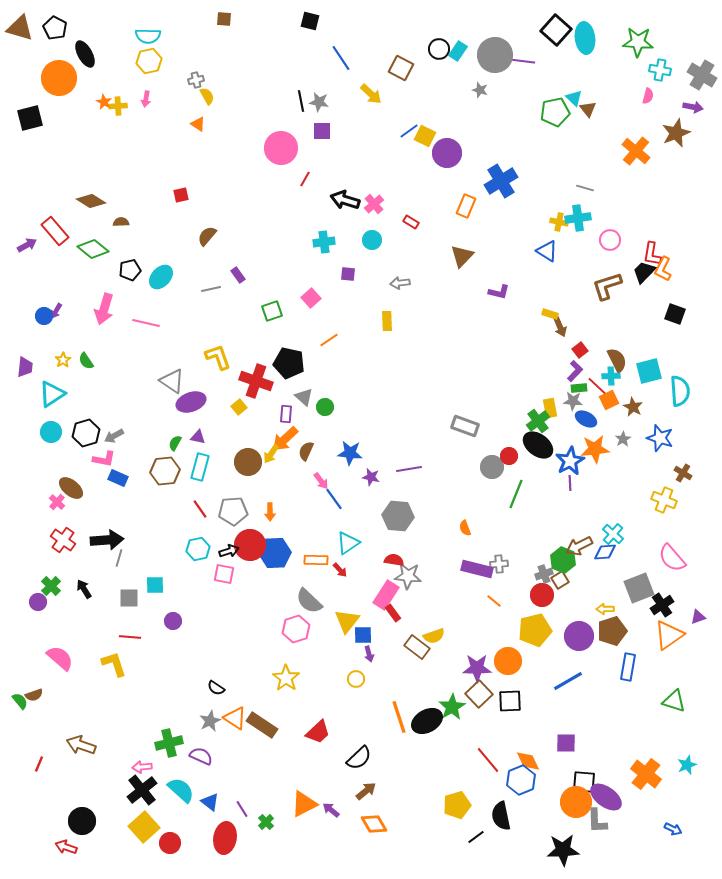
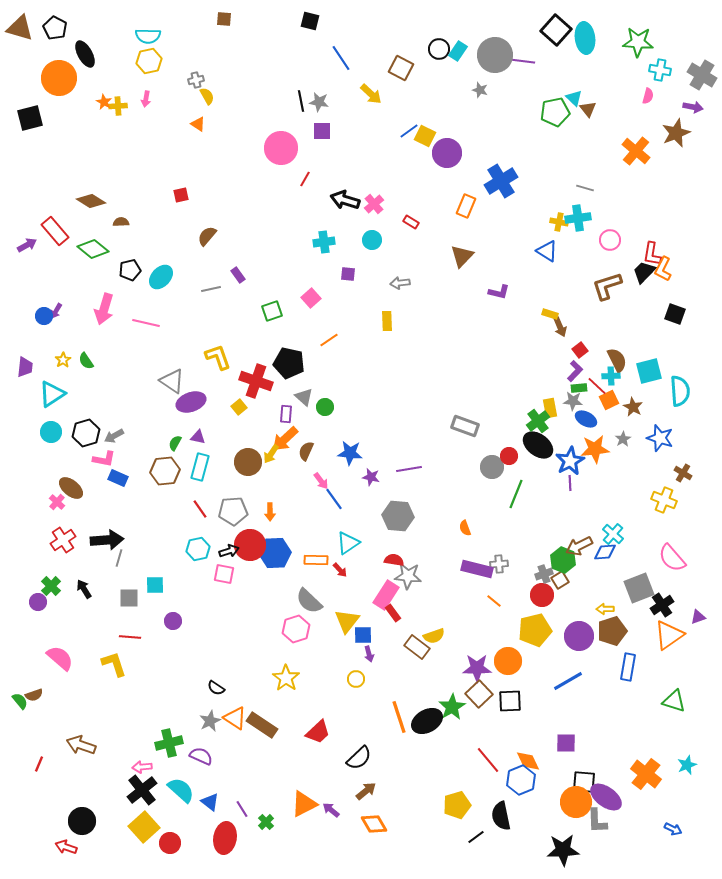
red cross at (63, 540): rotated 20 degrees clockwise
